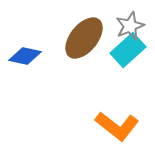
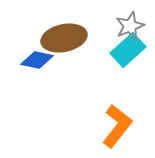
brown ellipse: moved 20 px left; rotated 39 degrees clockwise
blue diamond: moved 12 px right, 4 px down
orange L-shape: rotated 90 degrees counterclockwise
